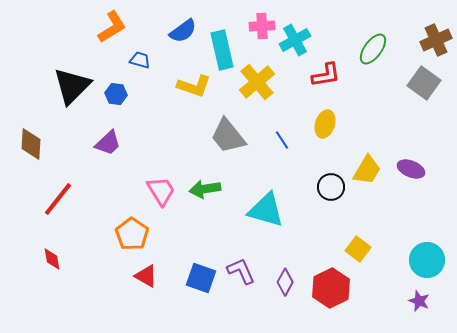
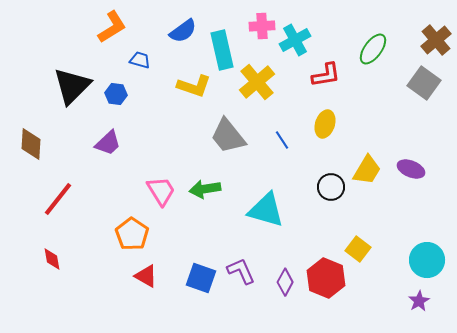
brown cross: rotated 16 degrees counterclockwise
red hexagon: moved 5 px left, 10 px up; rotated 12 degrees counterclockwise
purple star: rotated 20 degrees clockwise
